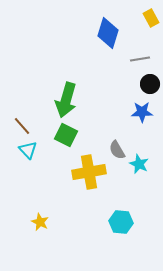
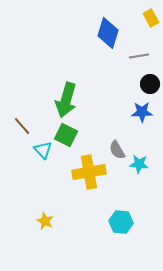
gray line: moved 1 px left, 3 px up
cyan triangle: moved 15 px right
cyan star: rotated 18 degrees counterclockwise
yellow star: moved 5 px right, 1 px up
